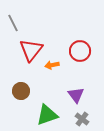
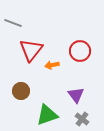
gray line: rotated 42 degrees counterclockwise
